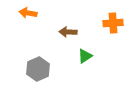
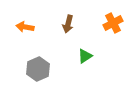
orange arrow: moved 3 px left, 14 px down
orange cross: rotated 24 degrees counterclockwise
brown arrow: moved 8 px up; rotated 78 degrees counterclockwise
